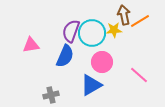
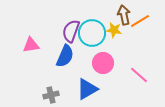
yellow star: rotated 14 degrees clockwise
pink circle: moved 1 px right, 1 px down
blue triangle: moved 4 px left, 4 px down
